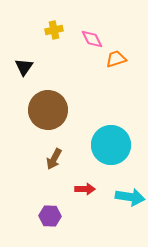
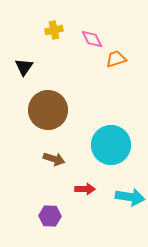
brown arrow: rotated 100 degrees counterclockwise
